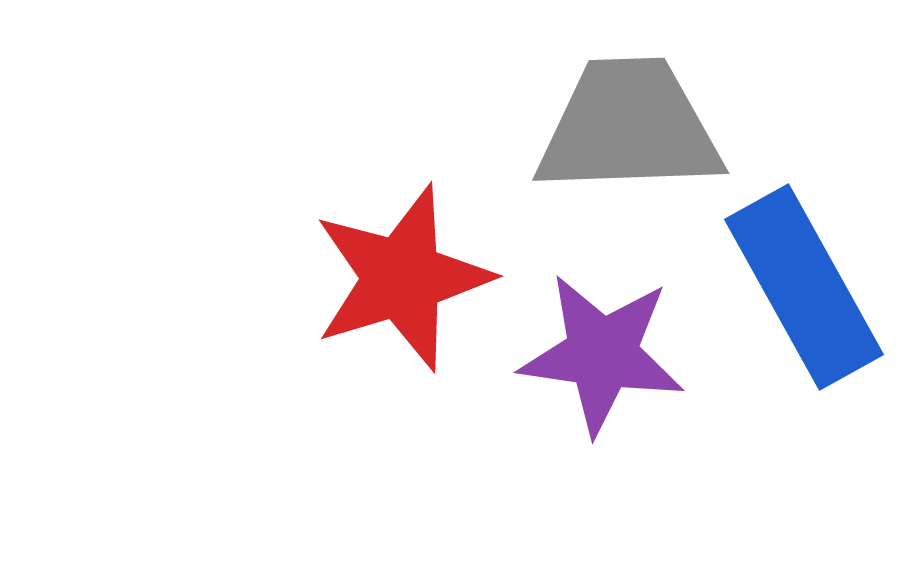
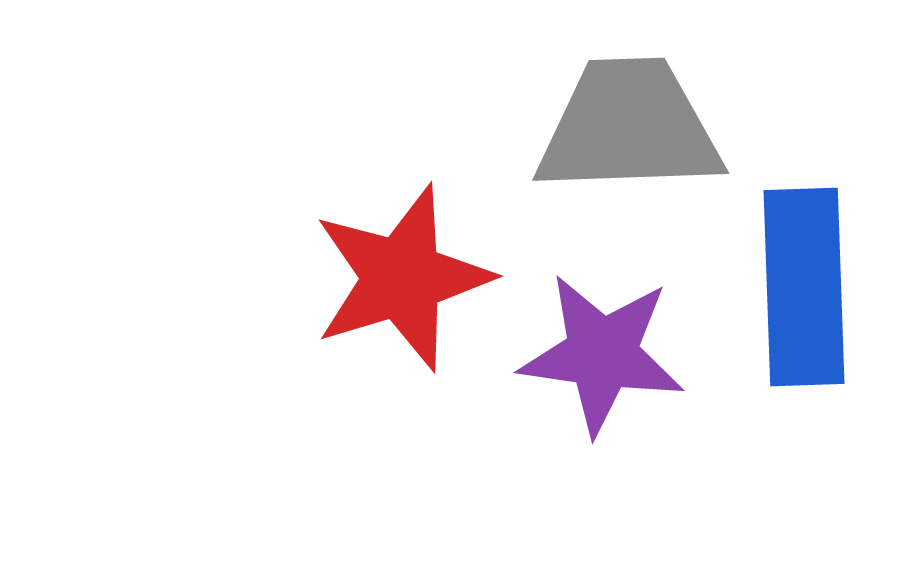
blue rectangle: rotated 27 degrees clockwise
